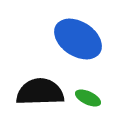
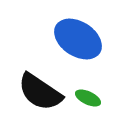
black semicircle: rotated 144 degrees counterclockwise
